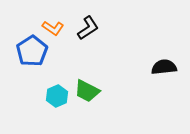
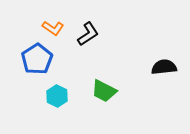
black L-shape: moved 6 px down
blue pentagon: moved 5 px right, 8 px down
green trapezoid: moved 17 px right
cyan hexagon: rotated 10 degrees counterclockwise
